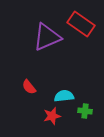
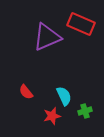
red rectangle: rotated 12 degrees counterclockwise
red semicircle: moved 3 px left, 5 px down
cyan semicircle: rotated 72 degrees clockwise
green cross: rotated 24 degrees counterclockwise
